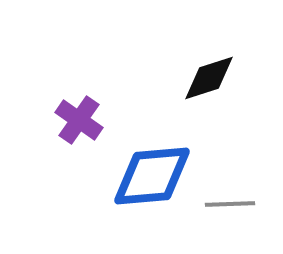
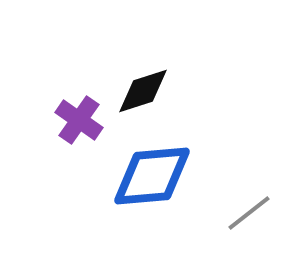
black diamond: moved 66 px left, 13 px down
gray line: moved 19 px right, 9 px down; rotated 36 degrees counterclockwise
